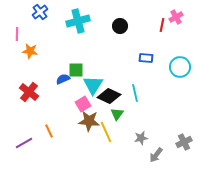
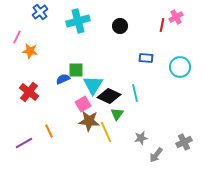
pink line: moved 3 px down; rotated 24 degrees clockwise
